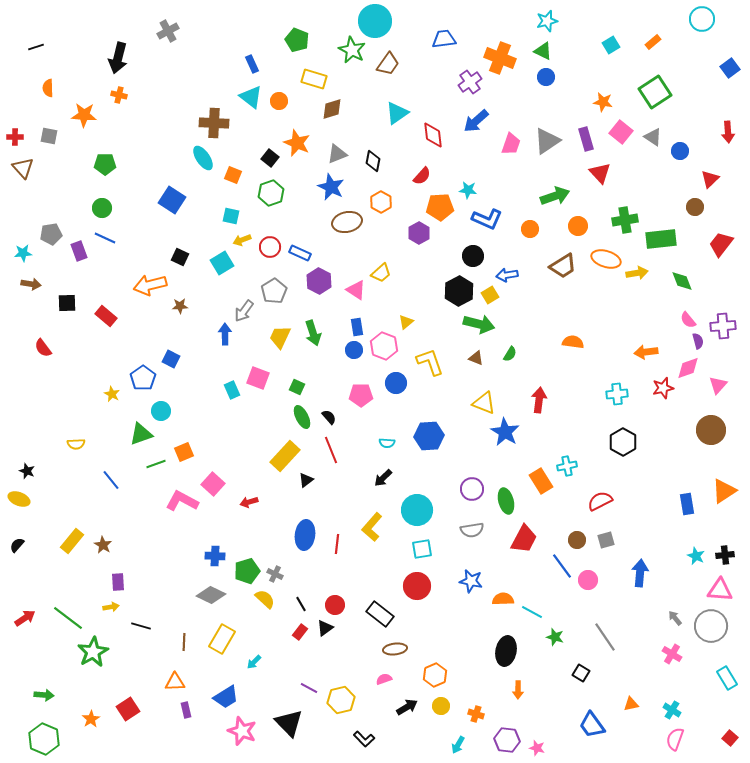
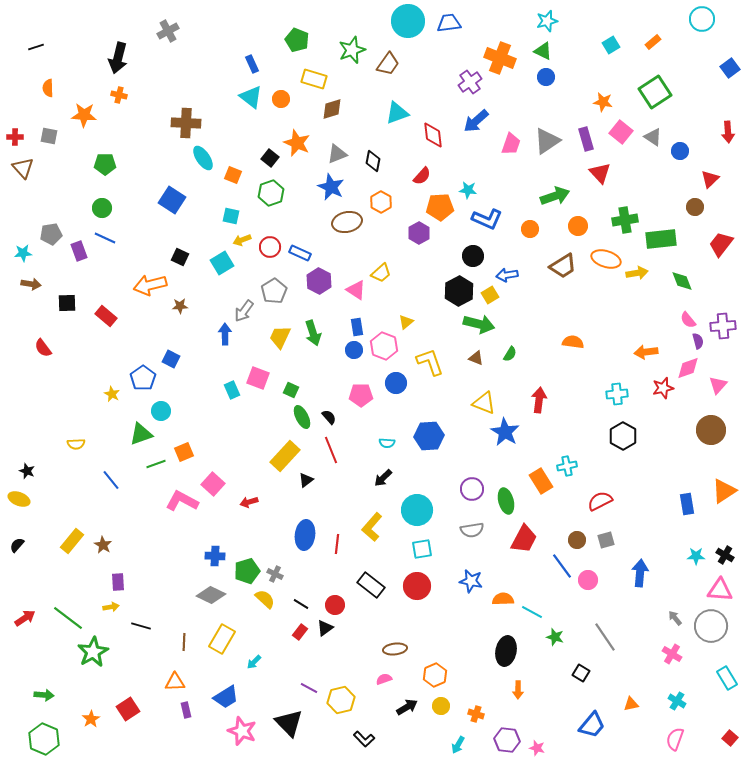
cyan circle at (375, 21): moved 33 px right
blue trapezoid at (444, 39): moved 5 px right, 16 px up
green star at (352, 50): rotated 24 degrees clockwise
orange circle at (279, 101): moved 2 px right, 2 px up
cyan triangle at (397, 113): rotated 15 degrees clockwise
brown cross at (214, 123): moved 28 px left
green square at (297, 387): moved 6 px left, 3 px down
black hexagon at (623, 442): moved 6 px up
black cross at (725, 555): rotated 36 degrees clockwise
cyan star at (696, 556): rotated 24 degrees counterclockwise
black line at (301, 604): rotated 28 degrees counterclockwise
black rectangle at (380, 614): moved 9 px left, 29 px up
cyan cross at (672, 710): moved 5 px right, 9 px up
blue trapezoid at (592, 725): rotated 104 degrees counterclockwise
